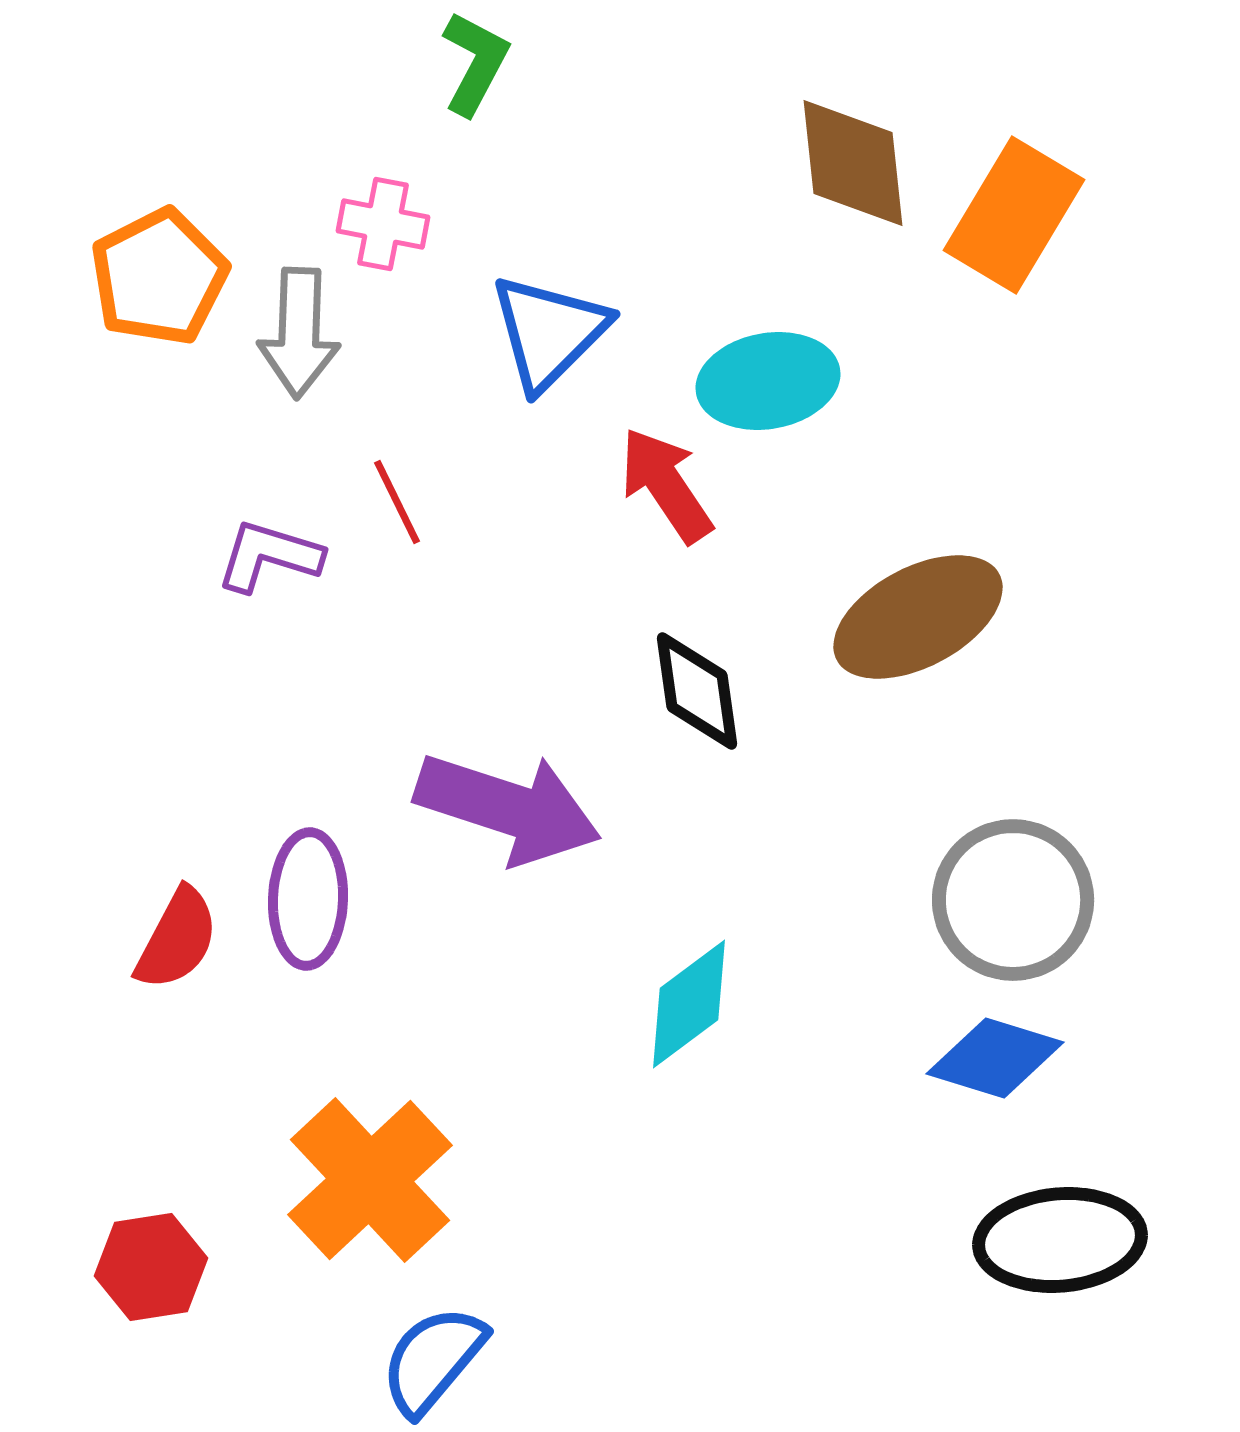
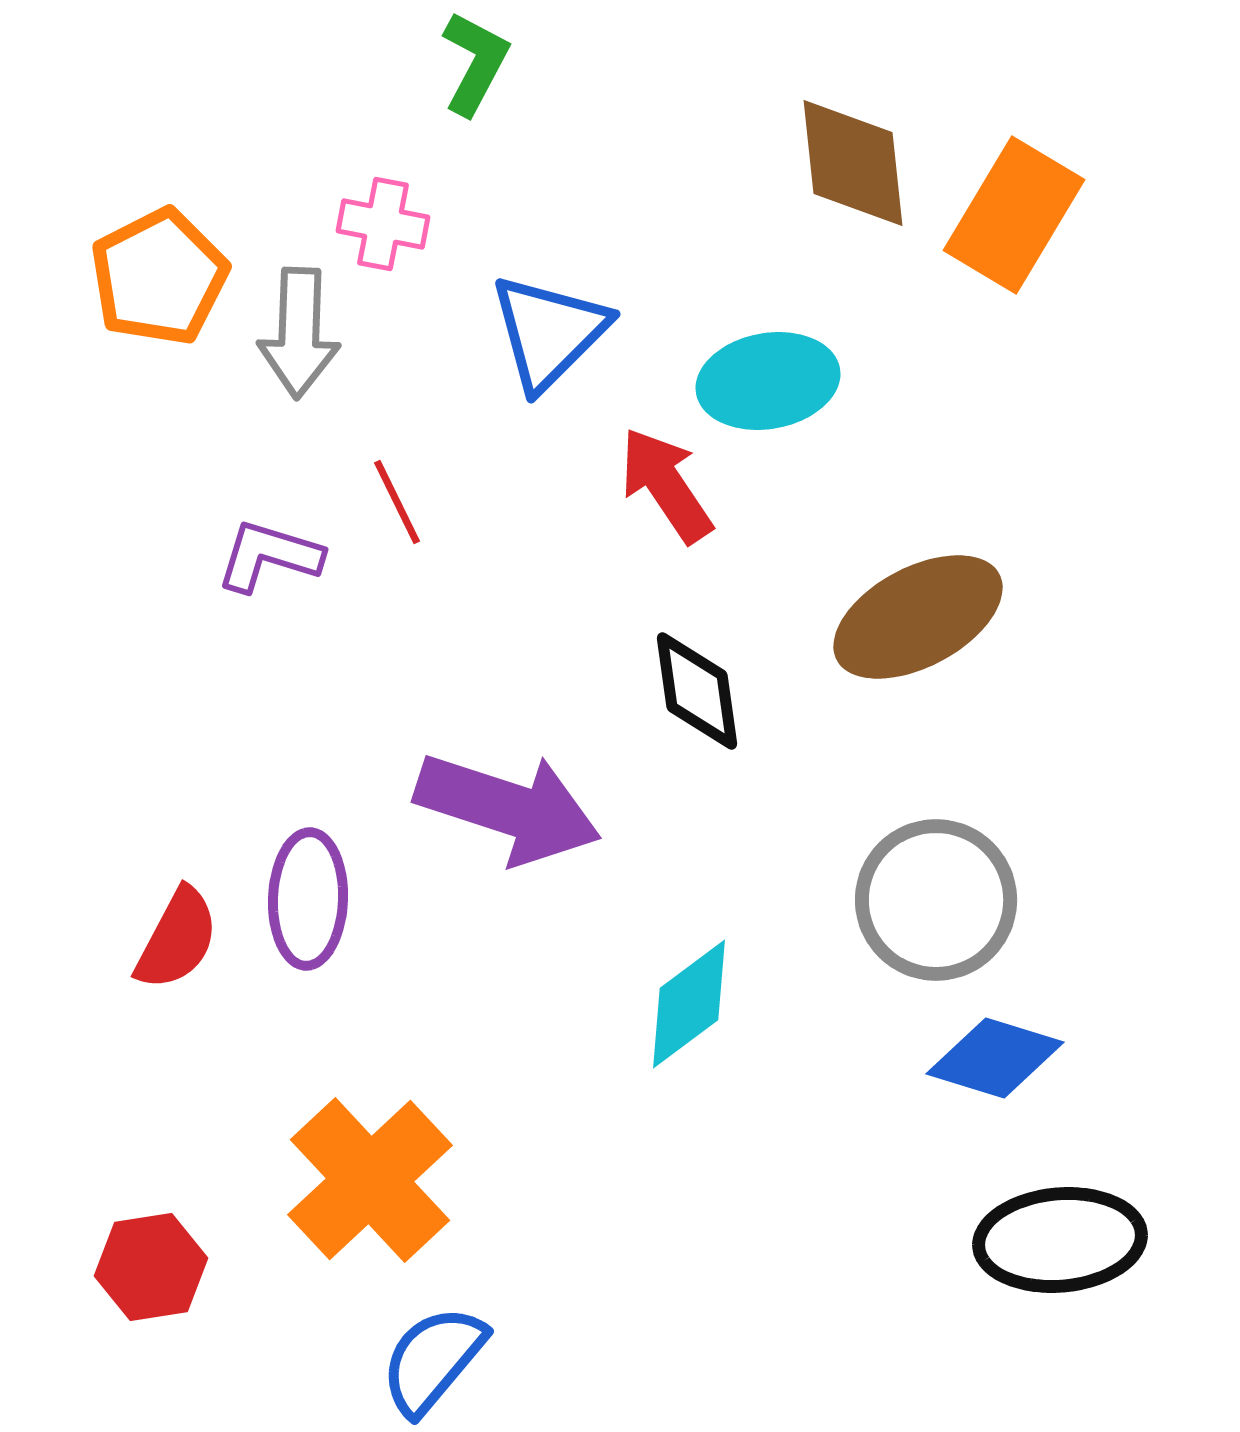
gray circle: moved 77 px left
